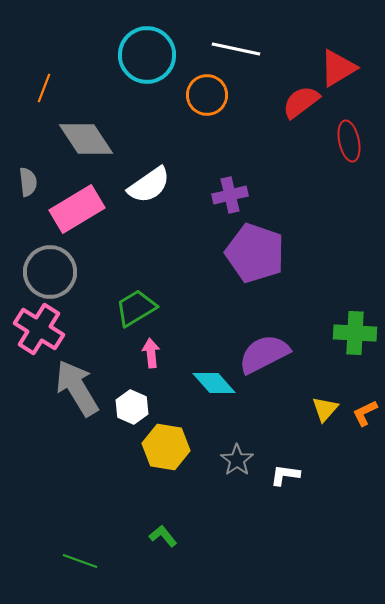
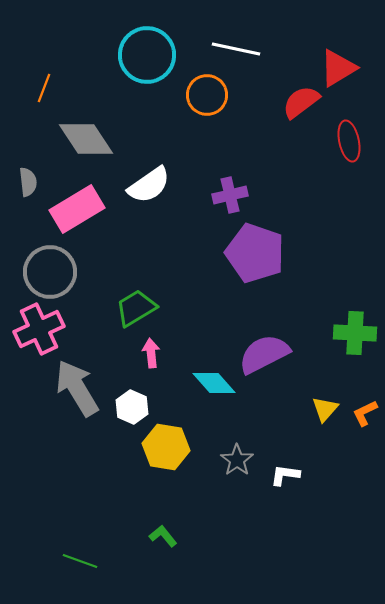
pink cross: rotated 33 degrees clockwise
